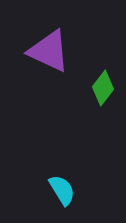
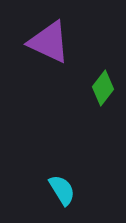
purple triangle: moved 9 px up
